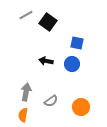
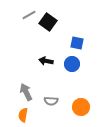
gray line: moved 3 px right
gray arrow: rotated 36 degrees counterclockwise
gray semicircle: rotated 40 degrees clockwise
